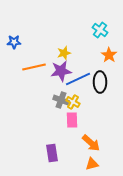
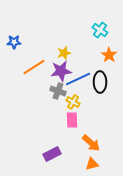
orange line: rotated 20 degrees counterclockwise
gray cross: moved 3 px left, 9 px up
purple rectangle: moved 1 px down; rotated 72 degrees clockwise
